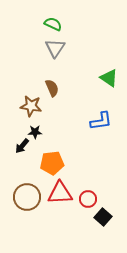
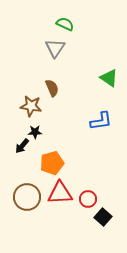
green semicircle: moved 12 px right
orange pentagon: rotated 10 degrees counterclockwise
